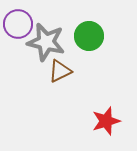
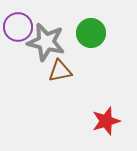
purple circle: moved 3 px down
green circle: moved 2 px right, 3 px up
brown triangle: rotated 15 degrees clockwise
